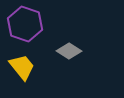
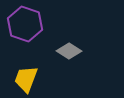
yellow trapezoid: moved 4 px right, 12 px down; rotated 120 degrees counterclockwise
